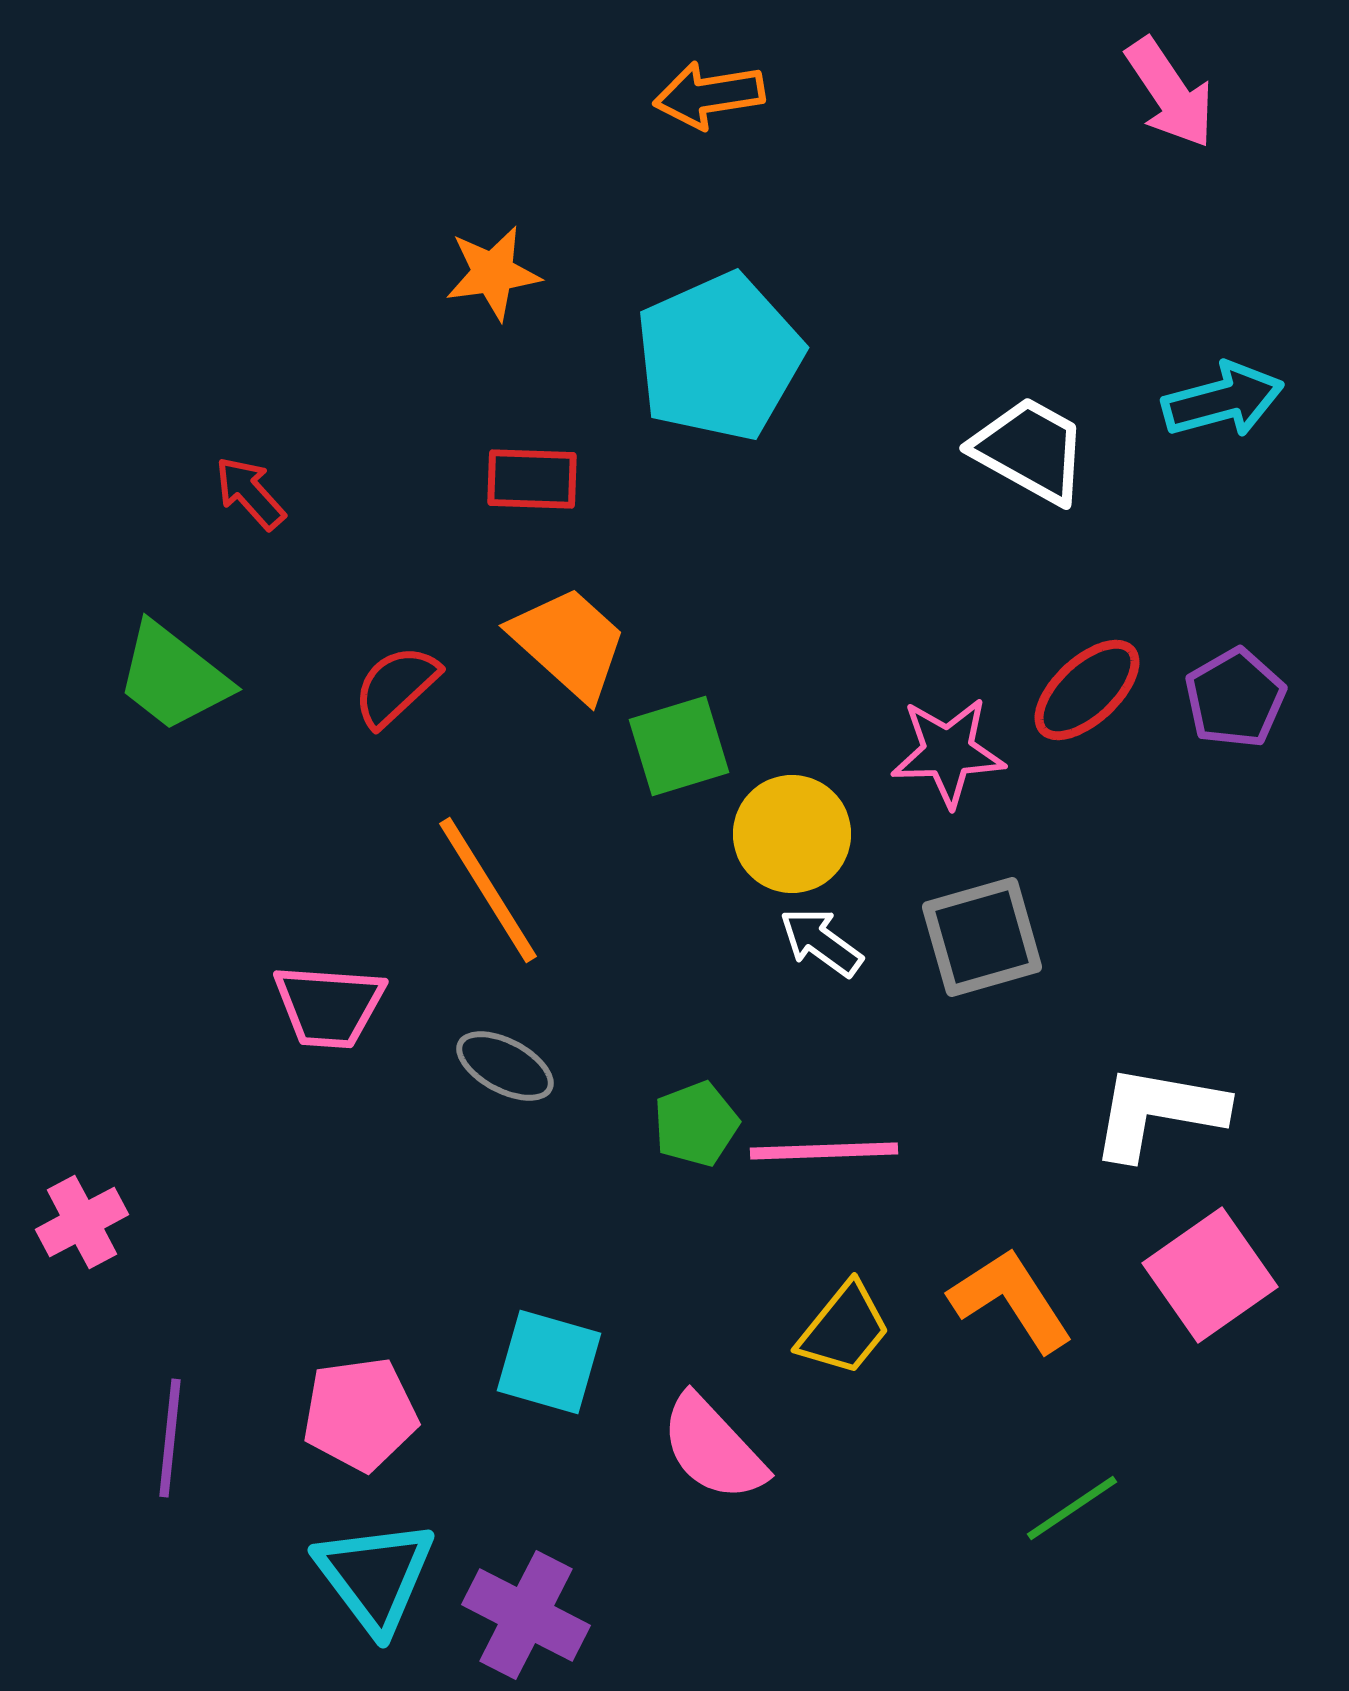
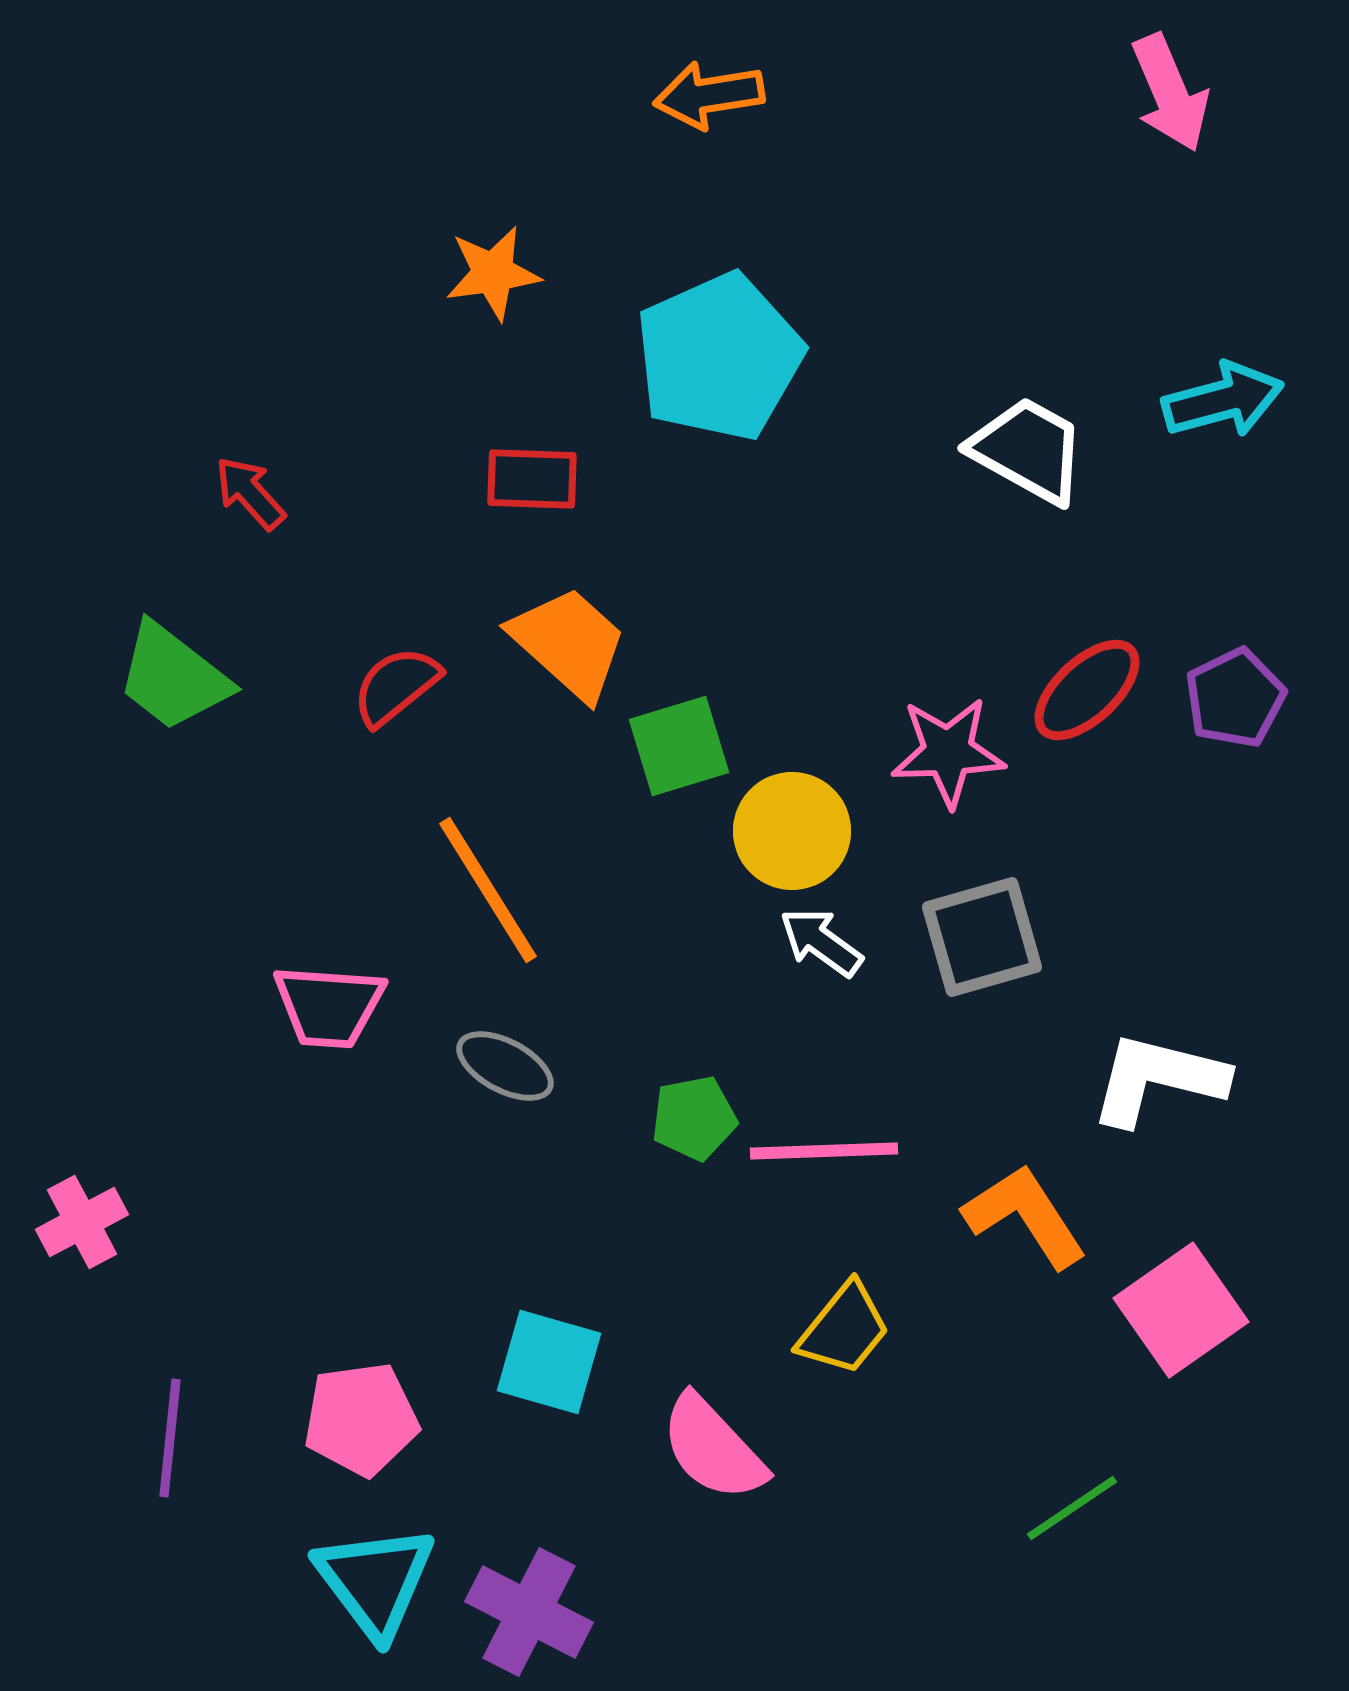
pink arrow: rotated 11 degrees clockwise
white trapezoid: moved 2 px left
red semicircle: rotated 4 degrees clockwise
purple pentagon: rotated 4 degrees clockwise
yellow circle: moved 3 px up
white L-shape: moved 33 px up; rotated 4 degrees clockwise
green pentagon: moved 2 px left, 6 px up; rotated 10 degrees clockwise
pink square: moved 29 px left, 35 px down
orange L-shape: moved 14 px right, 84 px up
pink pentagon: moved 1 px right, 5 px down
cyan triangle: moved 5 px down
purple cross: moved 3 px right, 3 px up
